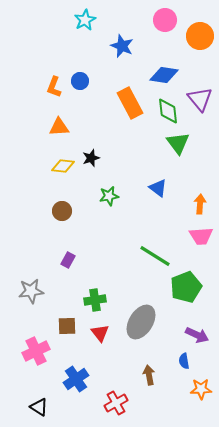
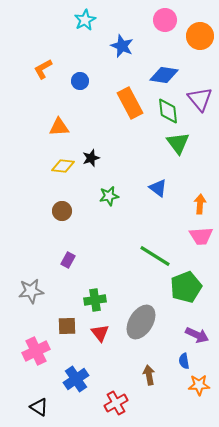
orange L-shape: moved 11 px left, 18 px up; rotated 40 degrees clockwise
orange star: moved 2 px left, 4 px up
